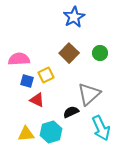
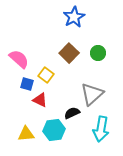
green circle: moved 2 px left
pink semicircle: rotated 45 degrees clockwise
yellow square: rotated 28 degrees counterclockwise
blue square: moved 3 px down
gray triangle: moved 3 px right
red triangle: moved 3 px right
black semicircle: moved 1 px right, 1 px down
cyan arrow: moved 1 px down; rotated 35 degrees clockwise
cyan hexagon: moved 3 px right, 2 px up; rotated 10 degrees clockwise
